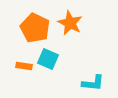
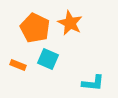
orange rectangle: moved 6 px left, 1 px up; rotated 14 degrees clockwise
